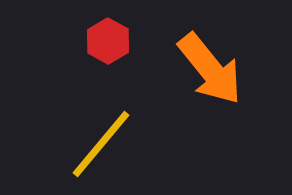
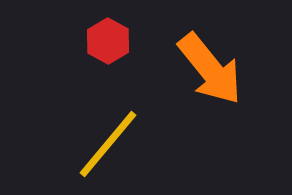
yellow line: moved 7 px right
